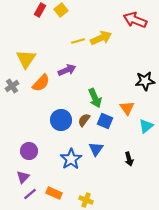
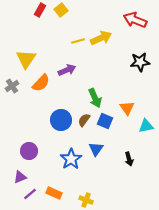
black star: moved 5 px left, 19 px up
cyan triangle: rotated 28 degrees clockwise
purple triangle: moved 3 px left; rotated 24 degrees clockwise
